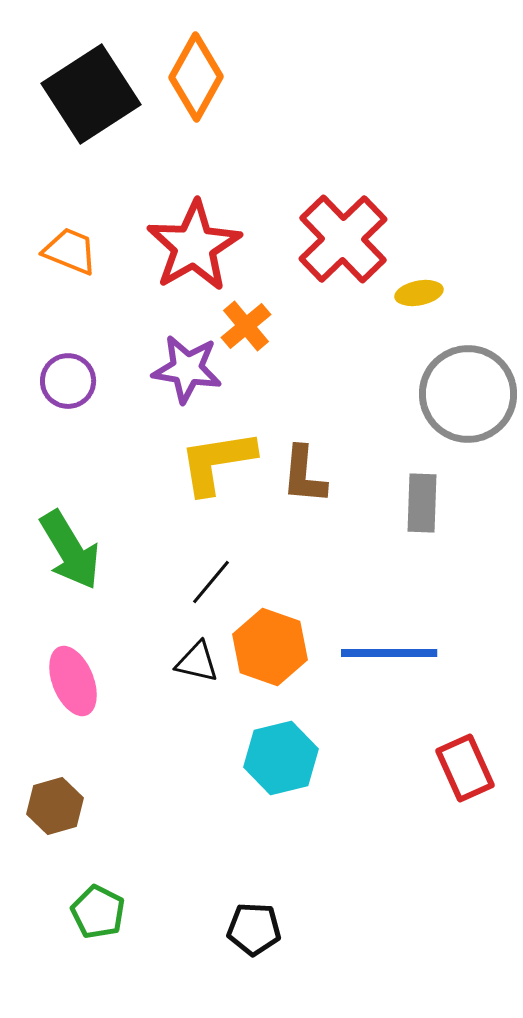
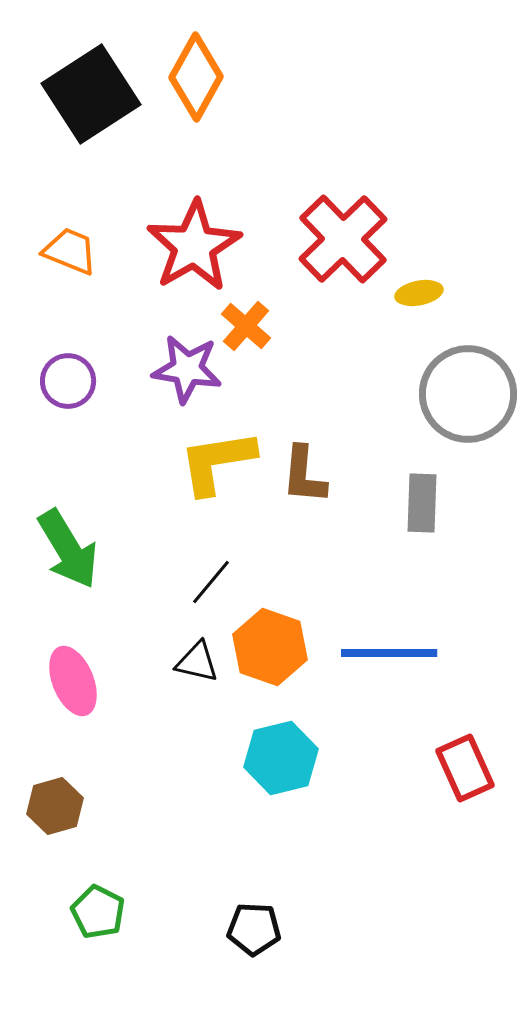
orange cross: rotated 9 degrees counterclockwise
green arrow: moved 2 px left, 1 px up
